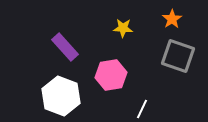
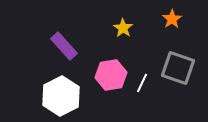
yellow star: rotated 30 degrees clockwise
purple rectangle: moved 1 px left, 1 px up
gray square: moved 12 px down
white hexagon: rotated 12 degrees clockwise
white line: moved 26 px up
